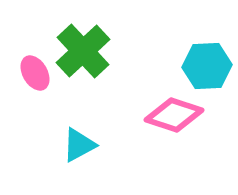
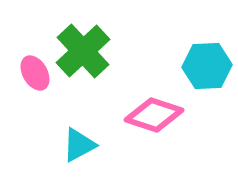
pink diamond: moved 20 px left
